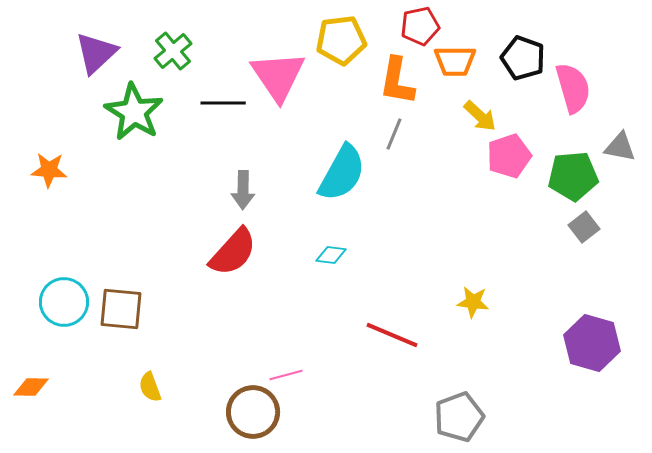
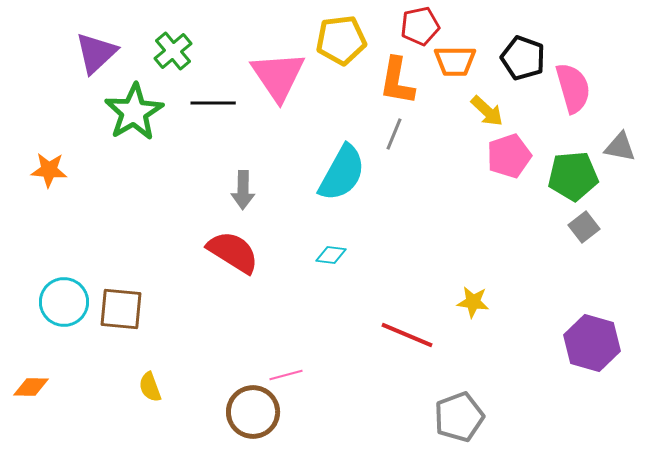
black line: moved 10 px left
green star: rotated 10 degrees clockwise
yellow arrow: moved 7 px right, 5 px up
red semicircle: rotated 100 degrees counterclockwise
red line: moved 15 px right
